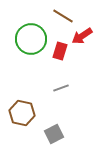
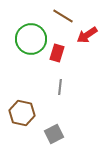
red arrow: moved 5 px right, 1 px up
red rectangle: moved 3 px left, 2 px down
gray line: moved 1 px left, 1 px up; rotated 63 degrees counterclockwise
